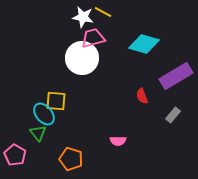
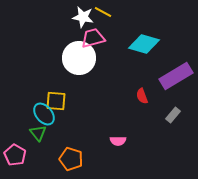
white circle: moved 3 px left
